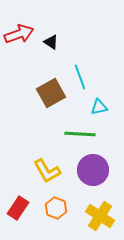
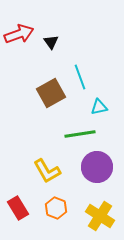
black triangle: rotated 21 degrees clockwise
green line: rotated 12 degrees counterclockwise
purple circle: moved 4 px right, 3 px up
red rectangle: rotated 65 degrees counterclockwise
